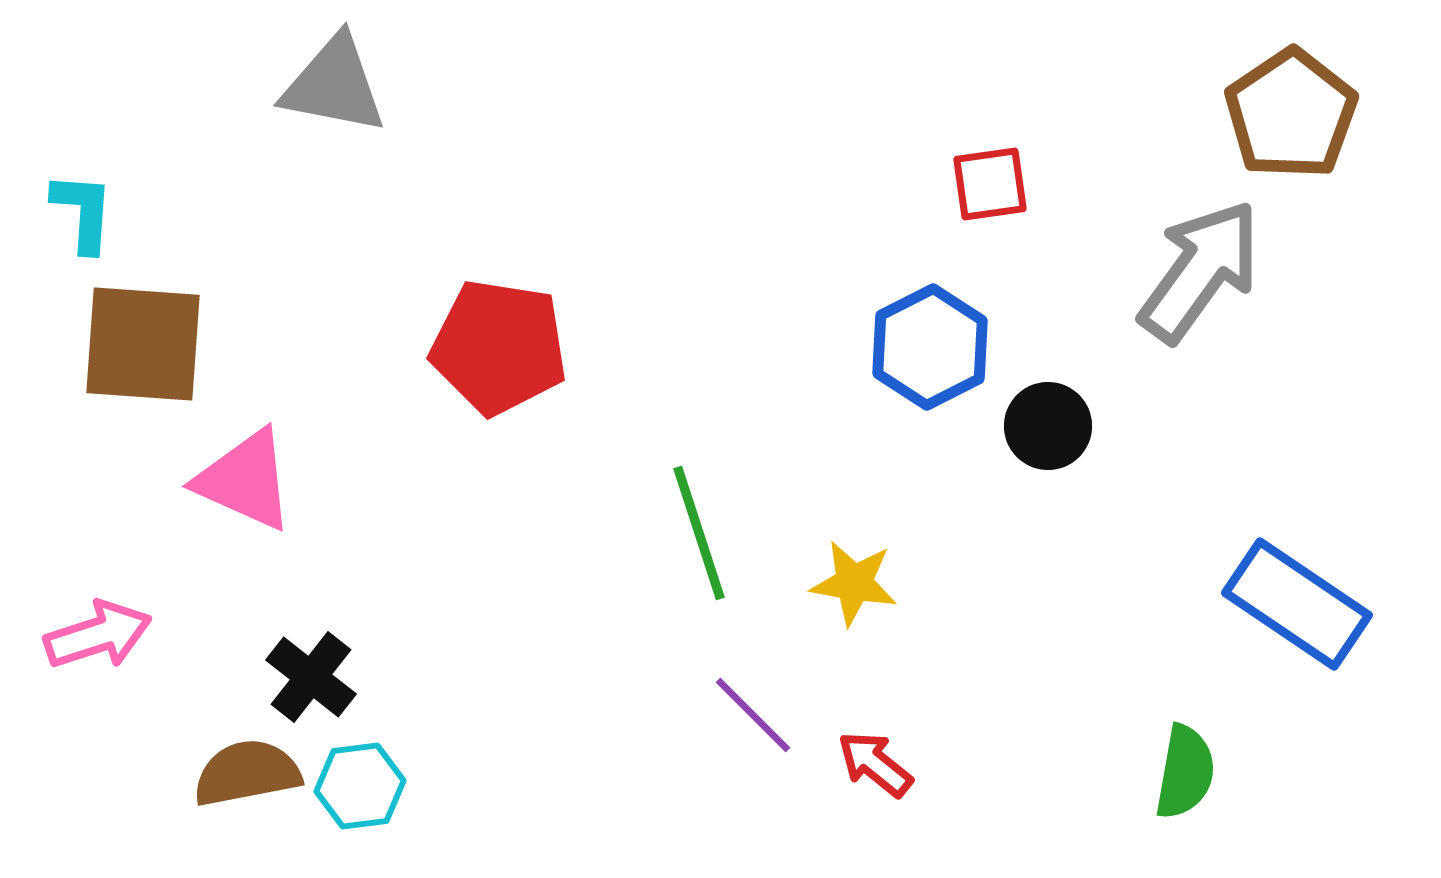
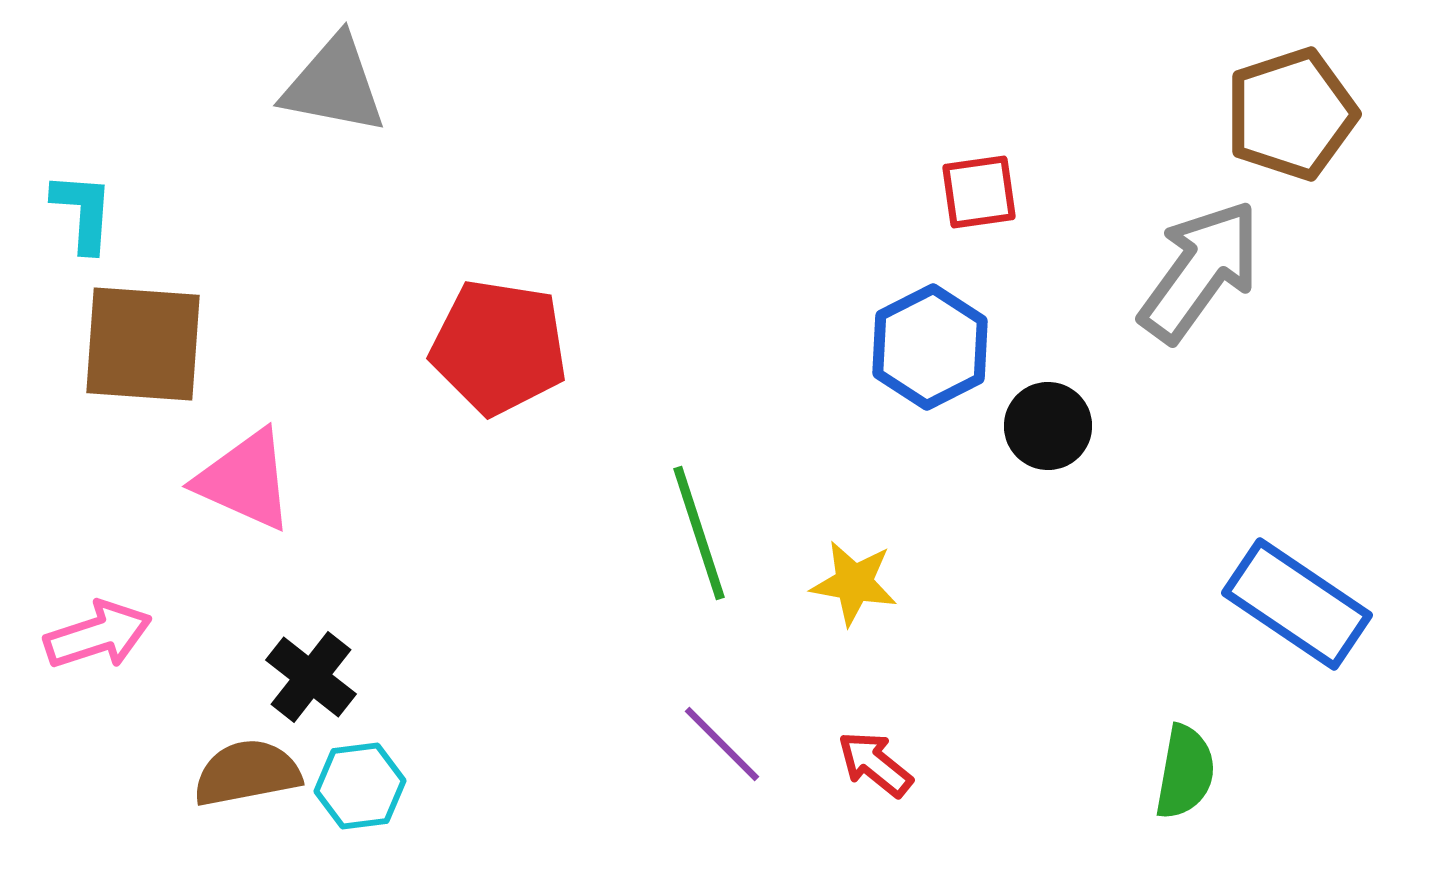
brown pentagon: rotated 16 degrees clockwise
red square: moved 11 px left, 8 px down
purple line: moved 31 px left, 29 px down
